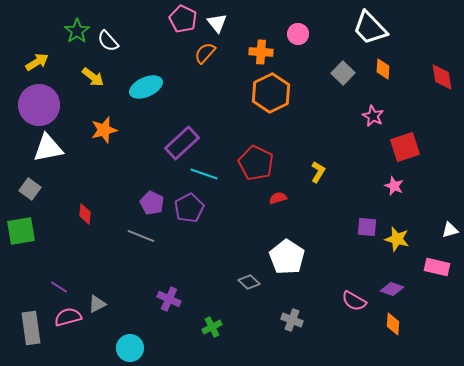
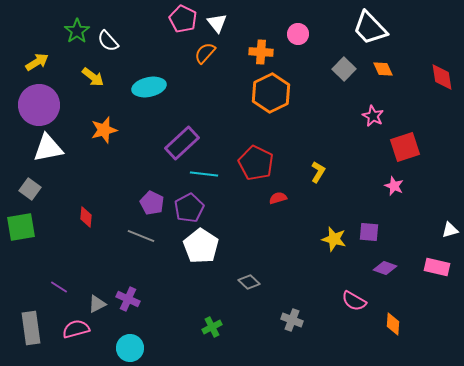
orange diamond at (383, 69): rotated 30 degrees counterclockwise
gray square at (343, 73): moved 1 px right, 4 px up
cyan ellipse at (146, 87): moved 3 px right; rotated 12 degrees clockwise
cyan line at (204, 174): rotated 12 degrees counterclockwise
red diamond at (85, 214): moved 1 px right, 3 px down
purple square at (367, 227): moved 2 px right, 5 px down
green square at (21, 231): moved 4 px up
yellow star at (397, 239): moved 63 px left
white pentagon at (287, 257): moved 86 px left, 11 px up
purple diamond at (392, 289): moved 7 px left, 21 px up
purple cross at (169, 299): moved 41 px left
pink semicircle at (68, 317): moved 8 px right, 12 px down
